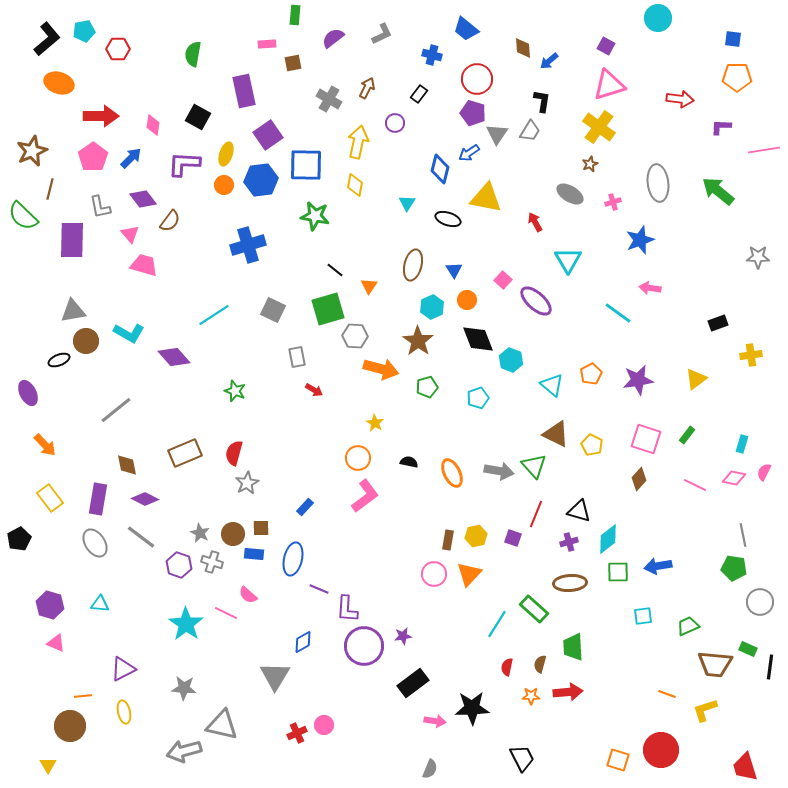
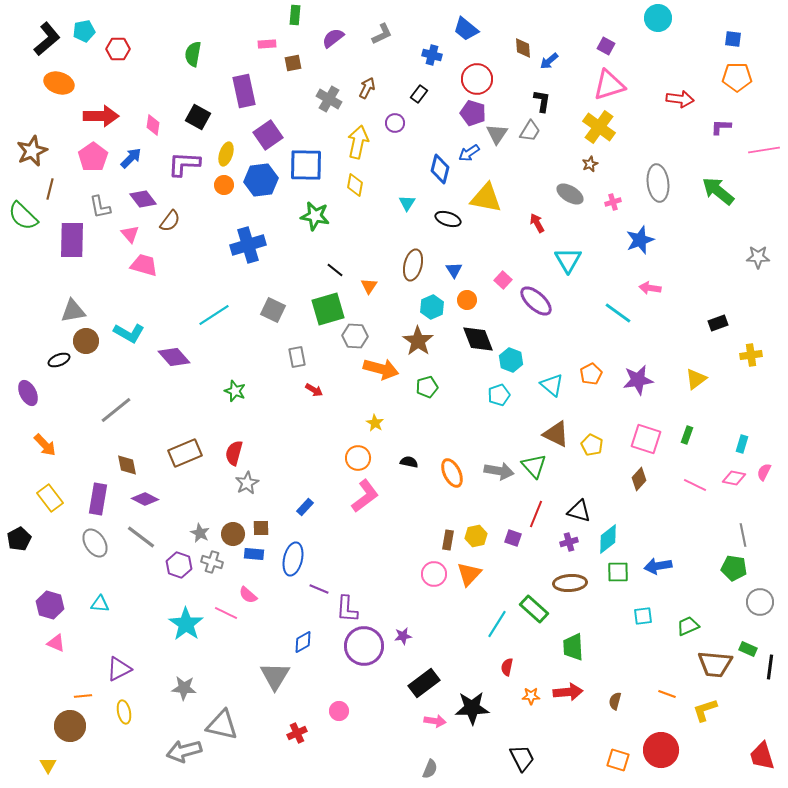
red arrow at (535, 222): moved 2 px right, 1 px down
cyan pentagon at (478, 398): moved 21 px right, 3 px up
green rectangle at (687, 435): rotated 18 degrees counterclockwise
brown semicircle at (540, 664): moved 75 px right, 37 px down
purple triangle at (123, 669): moved 4 px left
black rectangle at (413, 683): moved 11 px right
pink circle at (324, 725): moved 15 px right, 14 px up
red trapezoid at (745, 767): moved 17 px right, 11 px up
